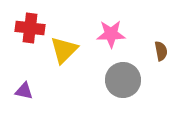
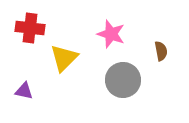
pink star: rotated 20 degrees clockwise
yellow triangle: moved 8 px down
